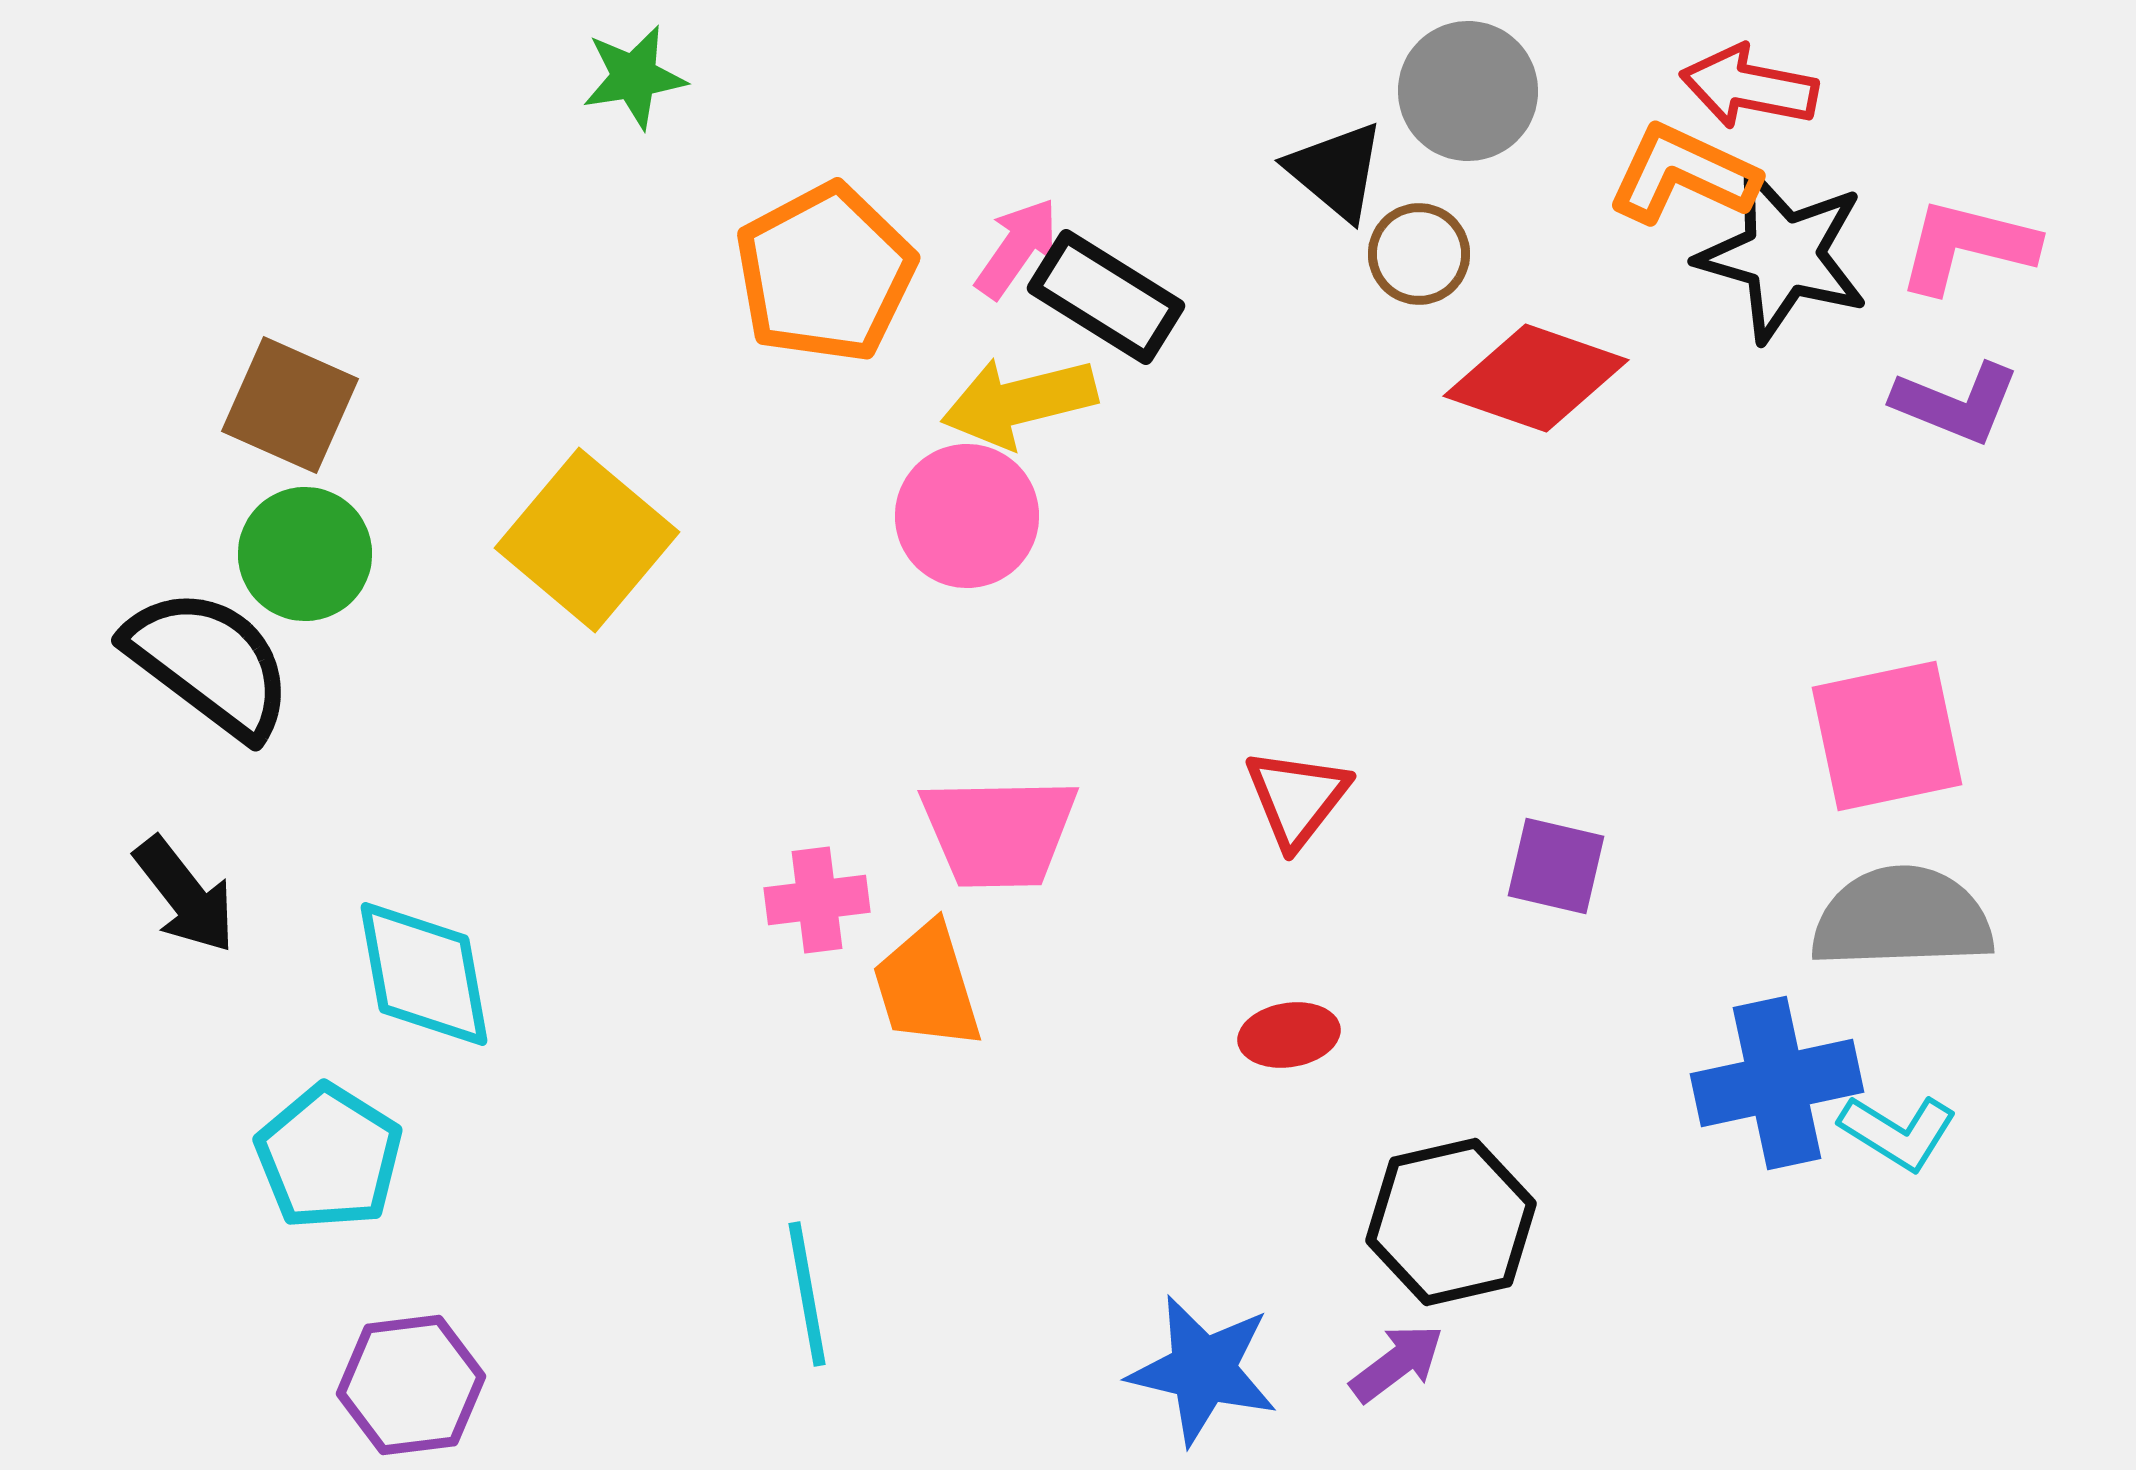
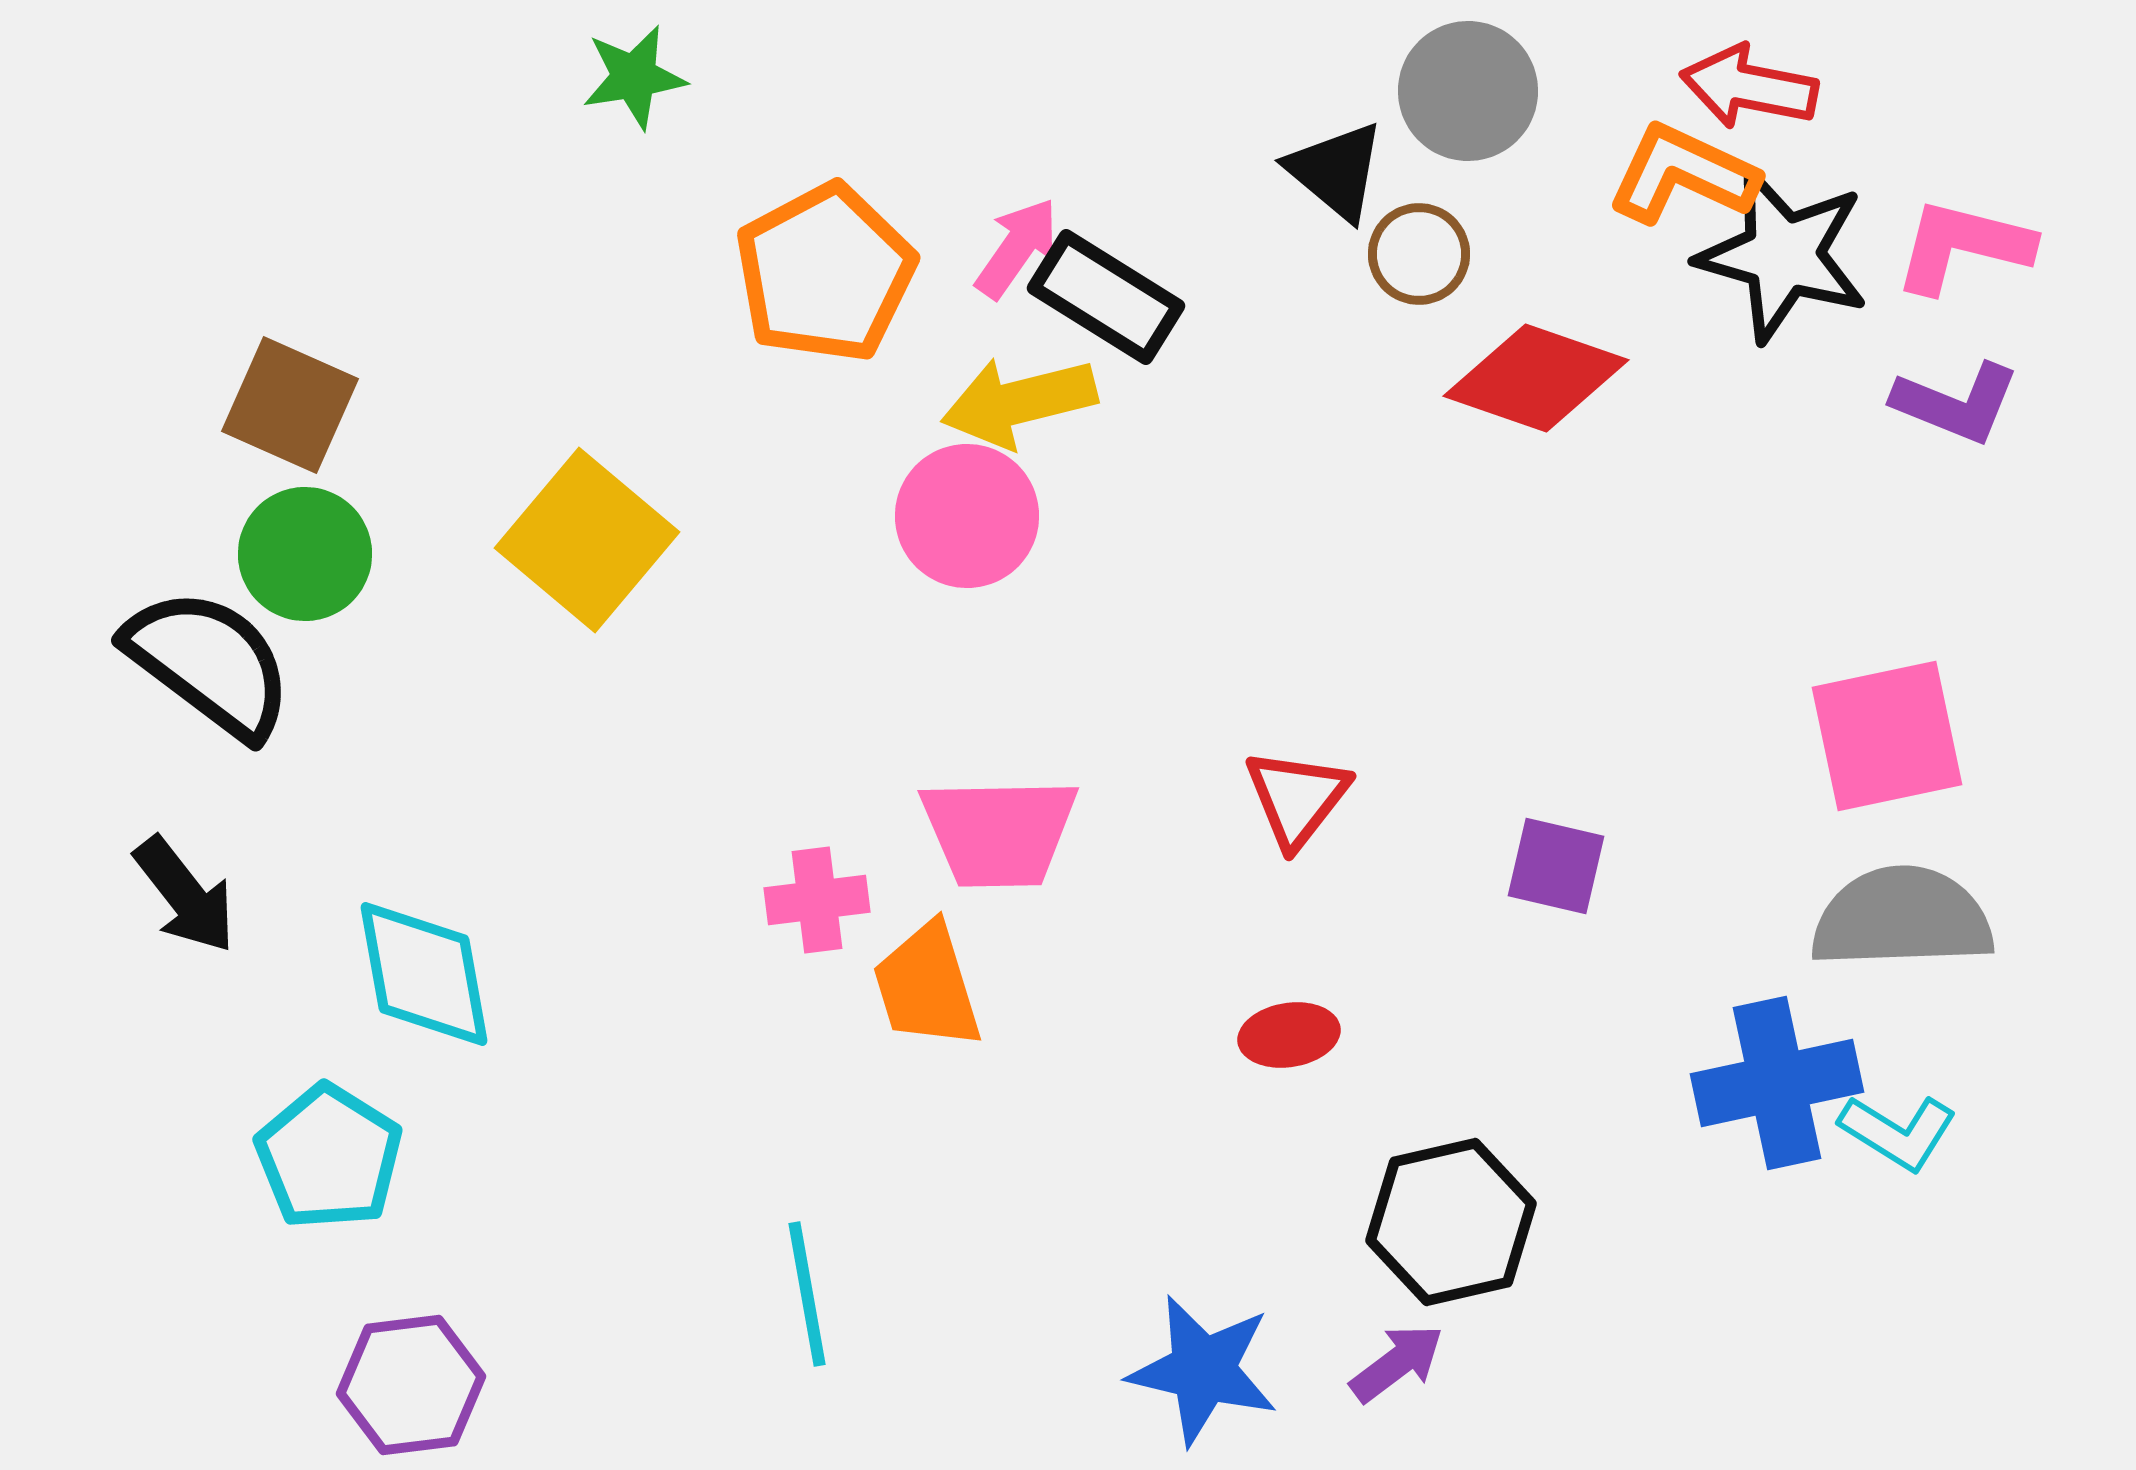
pink L-shape: moved 4 px left
